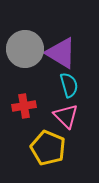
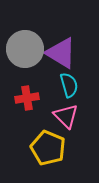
red cross: moved 3 px right, 8 px up
